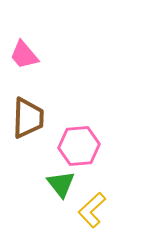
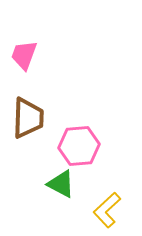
pink trapezoid: rotated 60 degrees clockwise
green triangle: rotated 24 degrees counterclockwise
yellow L-shape: moved 15 px right
